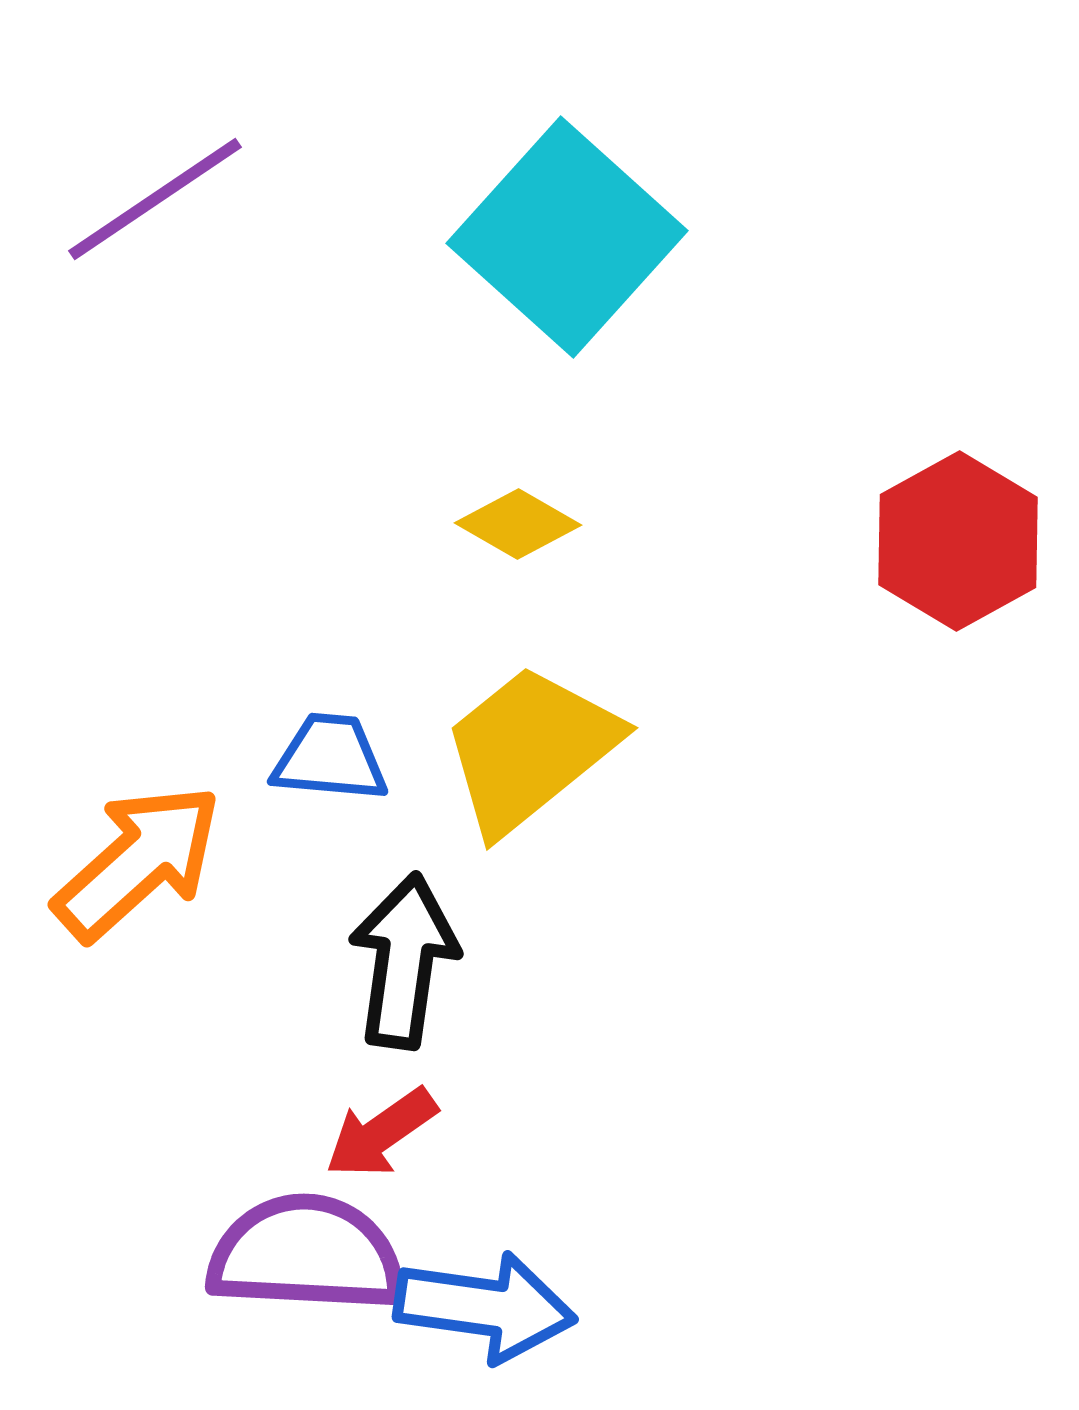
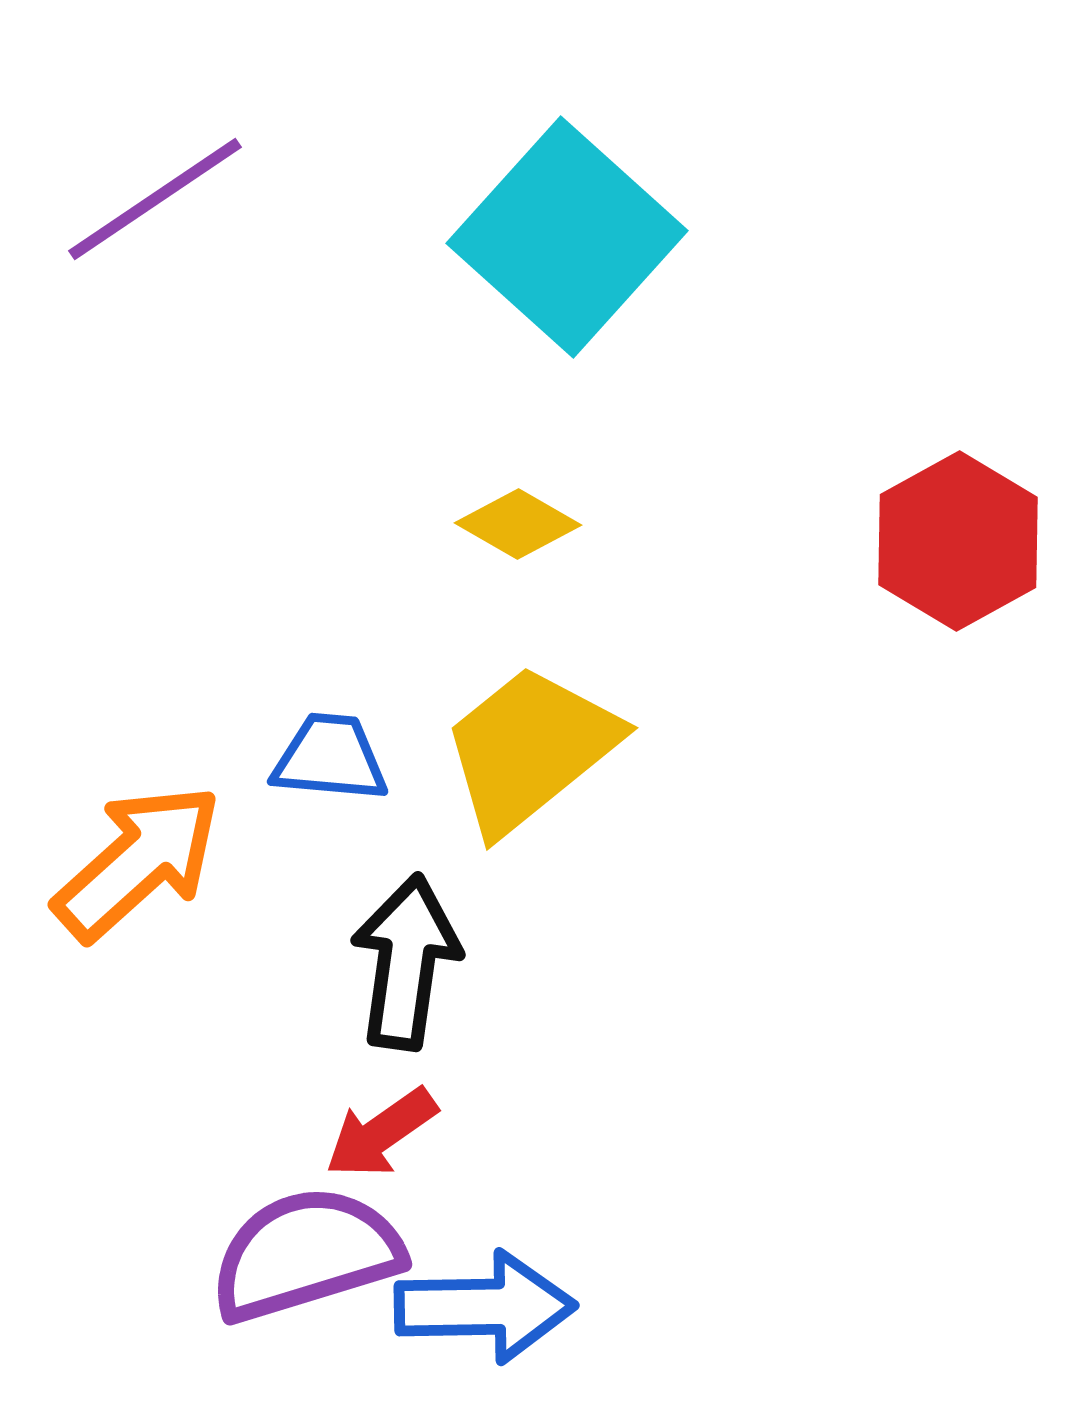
black arrow: moved 2 px right, 1 px down
purple semicircle: rotated 20 degrees counterclockwise
blue arrow: rotated 9 degrees counterclockwise
